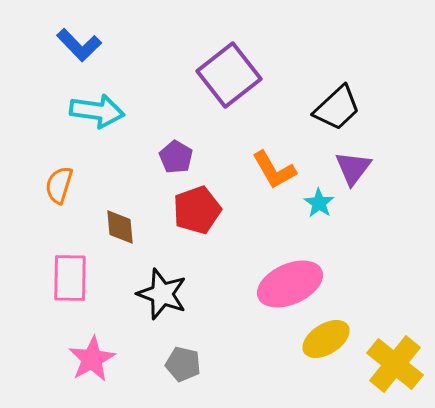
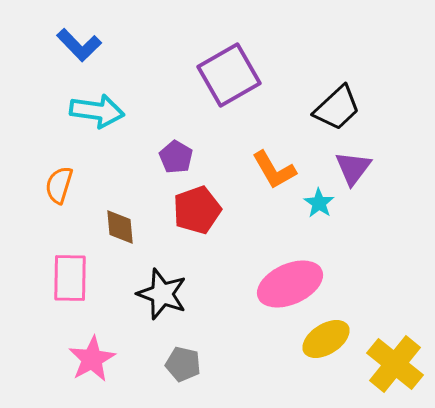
purple square: rotated 8 degrees clockwise
